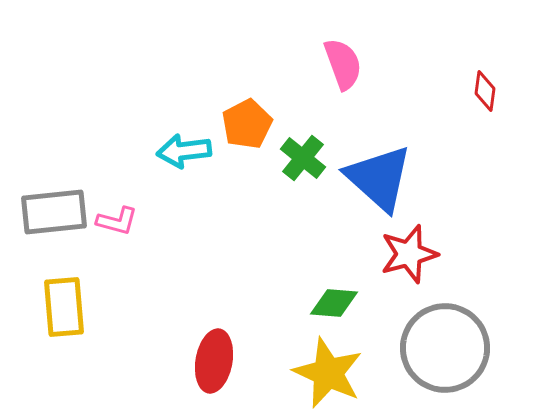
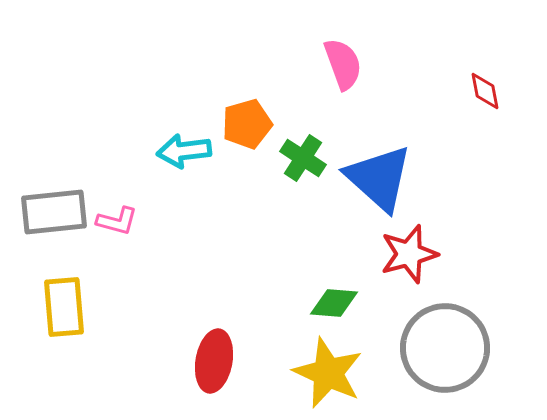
red diamond: rotated 18 degrees counterclockwise
orange pentagon: rotated 12 degrees clockwise
green cross: rotated 6 degrees counterclockwise
